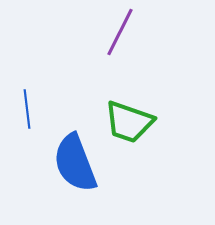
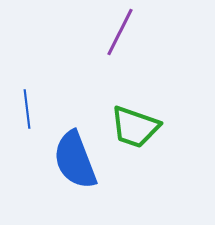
green trapezoid: moved 6 px right, 5 px down
blue semicircle: moved 3 px up
